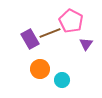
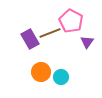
purple triangle: moved 1 px right, 2 px up
orange circle: moved 1 px right, 3 px down
cyan circle: moved 1 px left, 3 px up
